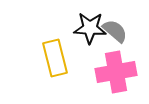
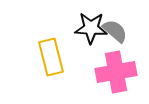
black star: moved 1 px right
yellow rectangle: moved 4 px left, 1 px up
